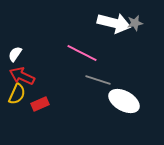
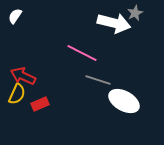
gray star: moved 10 px up; rotated 14 degrees counterclockwise
white semicircle: moved 38 px up
red arrow: moved 1 px right
